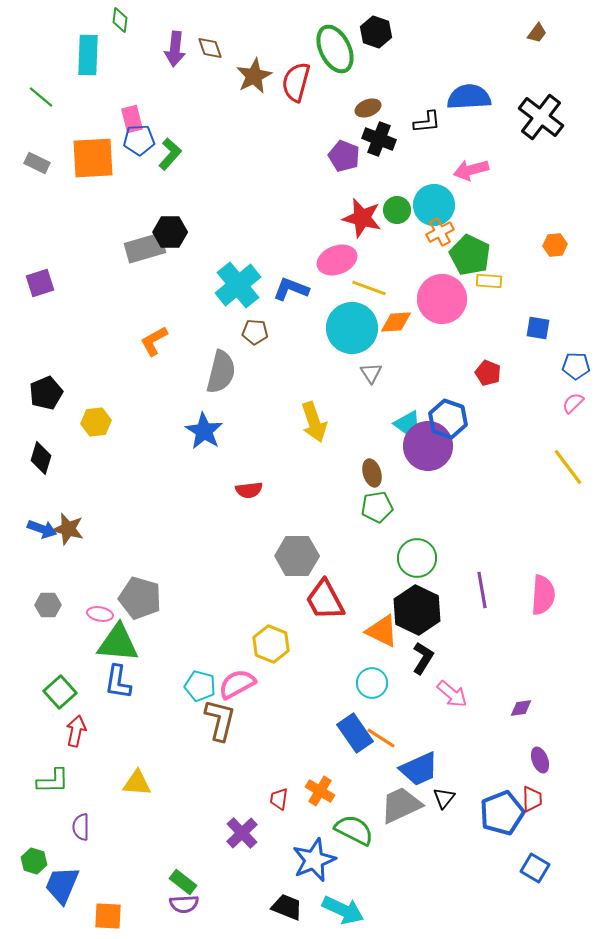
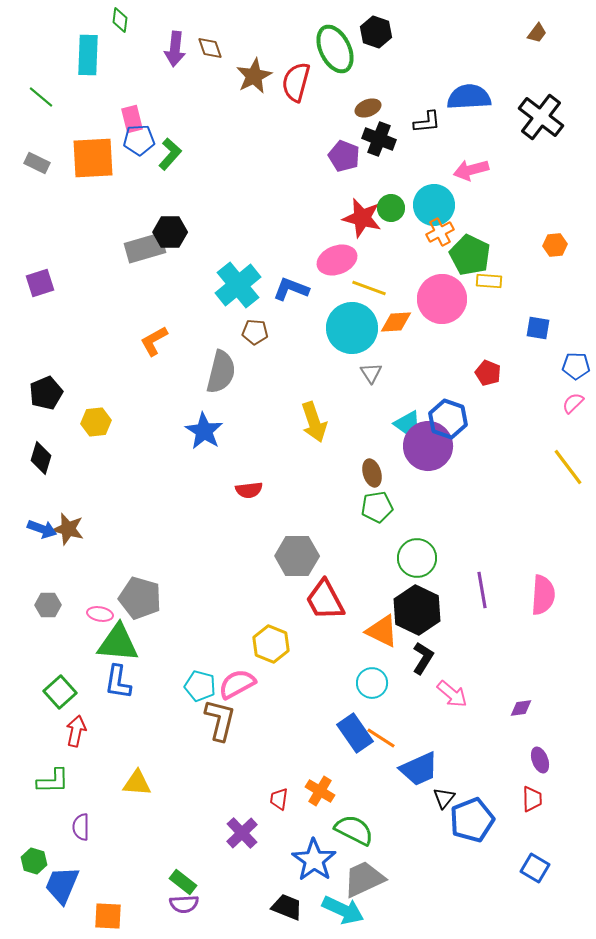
green circle at (397, 210): moved 6 px left, 2 px up
gray trapezoid at (401, 805): moved 37 px left, 74 px down
blue pentagon at (502, 813): moved 30 px left, 7 px down
blue star at (314, 860): rotated 15 degrees counterclockwise
